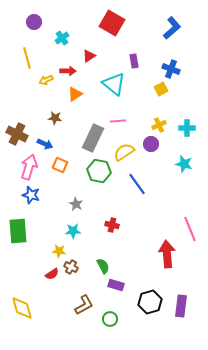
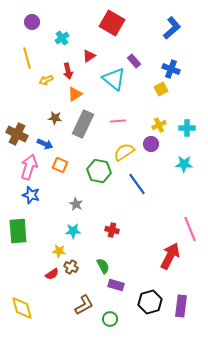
purple circle at (34, 22): moved 2 px left
purple rectangle at (134, 61): rotated 32 degrees counterclockwise
red arrow at (68, 71): rotated 77 degrees clockwise
cyan triangle at (114, 84): moved 5 px up
gray rectangle at (93, 138): moved 10 px left, 14 px up
cyan star at (184, 164): rotated 12 degrees counterclockwise
red cross at (112, 225): moved 5 px down
red arrow at (167, 254): moved 3 px right, 2 px down; rotated 32 degrees clockwise
